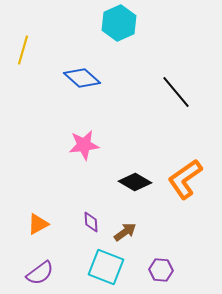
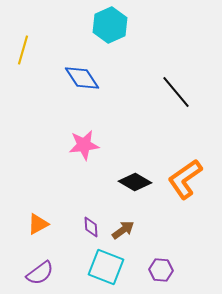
cyan hexagon: moved 9 px left, 2 px down
blue diamond: rotated 15 degrees clockwise
purple diamond: moved 5 px down
brown arrow: moved 2 px left, 2 px up
